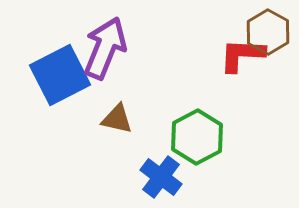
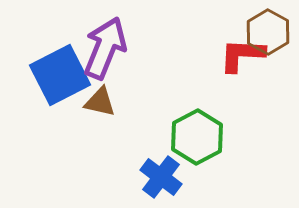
brown triangle: moved 17 px left, 17 px up
